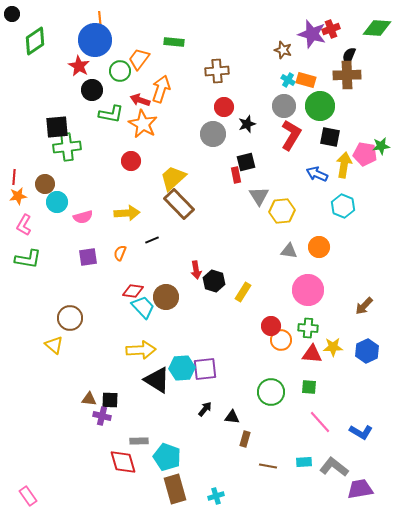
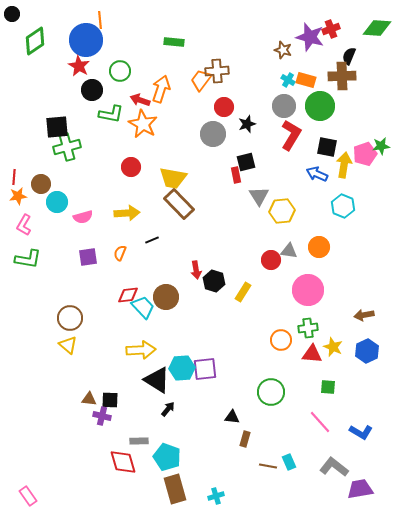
purple star at (312, 34): moved 2 px left, 3 px down
blue circle at (95, 40): moved 9 px left
orange trapezoid at (139, 59): moved 62 px right, 21 px down
brown cross at (347, 75): moved 5 px left, 1 px down
black square at (330, 137): moved 3 px left, 10 px down
green cross at (67, 147): rotated 8 degrees counterclockwise
pink pentagon at (365, 154): rotated 30 degrees counterclockwise
red circle at (131, 161): moved 6 px down
yellow trapezoid at (173, 178): rotated 128 degrees counterclockwise
brown circle at (45, 184): moved 4 px left
red diamond at (133, 291): moved 5 px left, 4 px down; rotated 15 degrees counterclockwise
brown arrow at (364, 306): moved 9 px down; rotated 36 degrees clockwise
red circle at (271, 326): moved 66 px up
green cross at (308, 328): rotated 12 degrees counterclockwise
yellow triangle at (54, 345): moved 14 px right
yellow star at (333, 347): rotated 24 degrees clockwise
green square at (309, 387): moved 19 px right
black arrow at (205, 409): moved 37 px left
cyan rectangle at (304, 462): moved 15 px left; rotated 70 degrees clockwise
